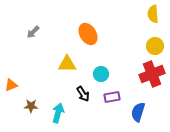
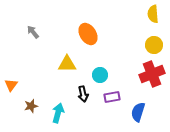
gray arrow: rotated 96 degrees clockwise
yellow circle: moved 1 px left, 1 px up
cyan circle: moved 1 px left, 1 px down
orange triangle: rotated 32 degrees counterclockwise
black arrow: rotated 21 degrees clockwise
brown star: rotated 16 degrees counterclockwise
